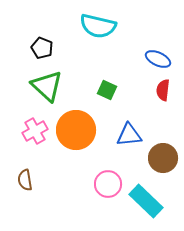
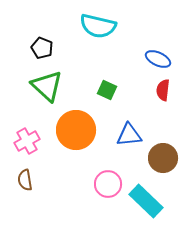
pink cross: moved 8 px left, 10 px down
